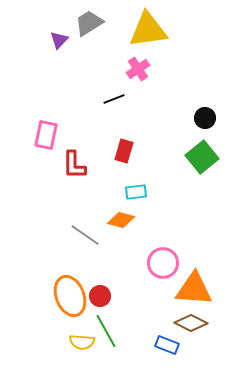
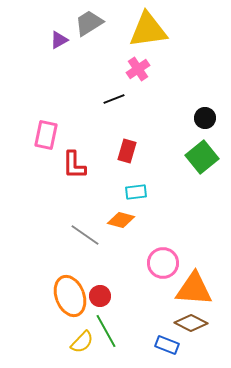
purple triangle: rotated 18 degrees clockwise
red rectangle: moved 3 px right
yellow semicircle: rotated 50 degrees counterclockwise
